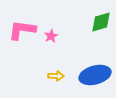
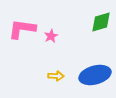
pink L-shape: moved 1 px up
